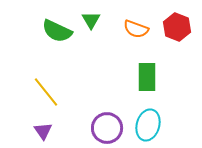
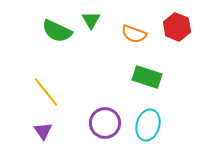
orange semicircle: moved 2 px left, 5 px down
green rectangle: rotated 72 degrees counterclockwise
purple circle: moved 2 px left, 5 px up
